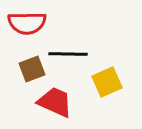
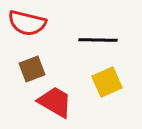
red semicircle: rotated 15 degrees clockwise
black line: moved 30 px right, 14 px up
red trapezoid: rotated 6 degrees clockwise
